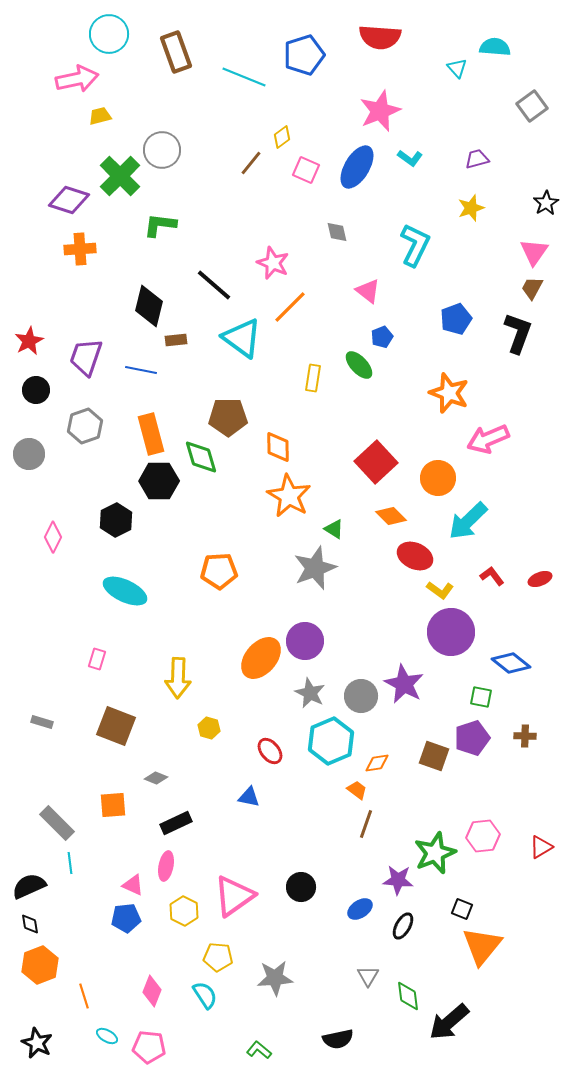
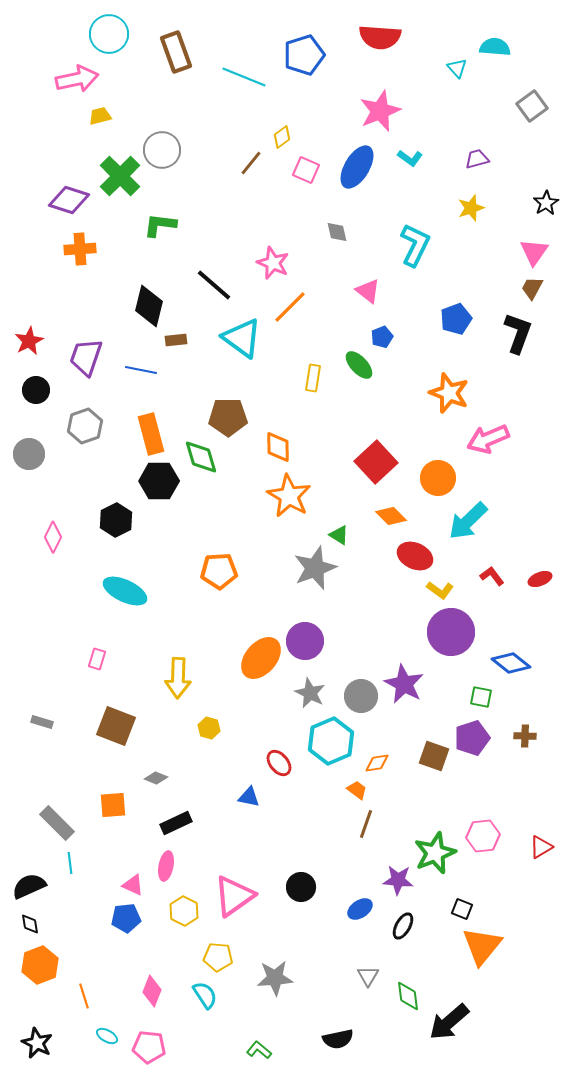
green triangle at (334, 529): moved 5 px right, 6 px down
red ellipse at (270, 751): moved 9 px right, 12 px down
